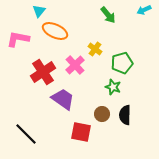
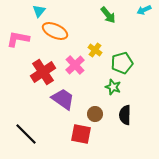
yellow cross: moved 1 px down
brown circle: moved 7 px left
red square: moved 2 px down
